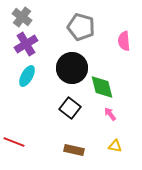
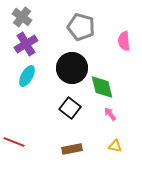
brown rectangle: moved 2 px left, 1 px up; rotated 24 degrees counterclockwise
